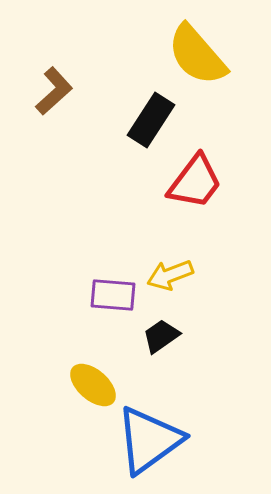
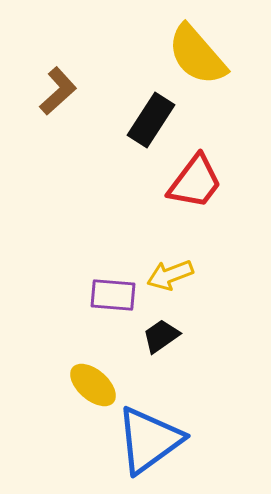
brown L-shape: moved 4 px right
